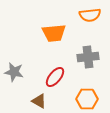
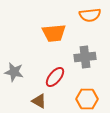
gray cross: moved 3 px left
